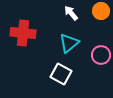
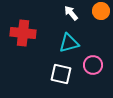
cyan triangle: rotated 25 degrees clockwise
pink circle: moved 8 px left, 10 px down
white square: rotated 15 degrees counterclockwise
